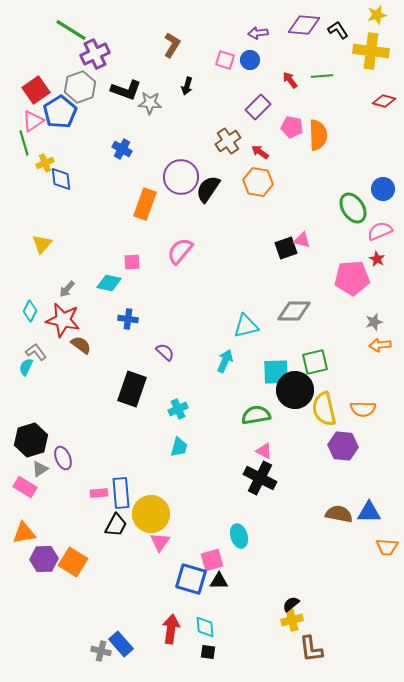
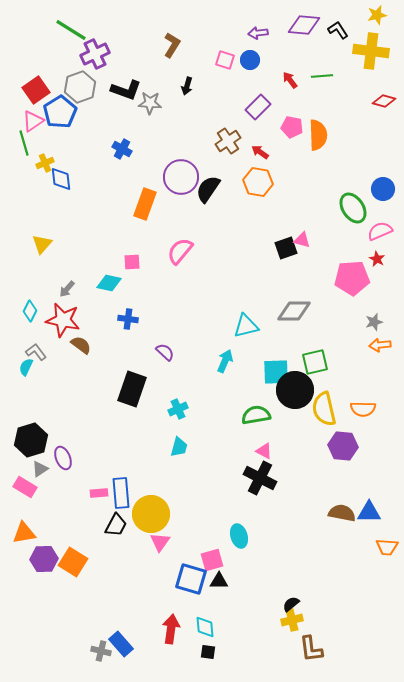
brown semicircle at (339, 514): moved 3 px right, 1 px up
